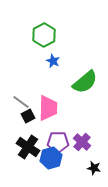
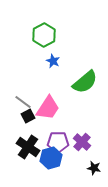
gray line: moved 2 px right
pink trapezoid: rotated 32 degrees clockwise
